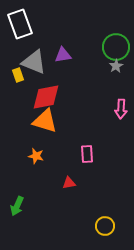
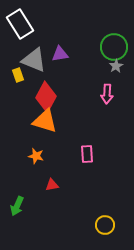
white rectangle: rotated 12 degrees counterclockwise
green circle: moved 2 px left
purple triangle: moved 3 px left, 1 px up
gray triangle: moved 2 px up
red diamond: rotated 52 degrees counterclockwise
pink arrow: moved 14 px left, 15 px up
red triangle: moved 17 px left, 2 px down
yellow circle: moved 1 px up
